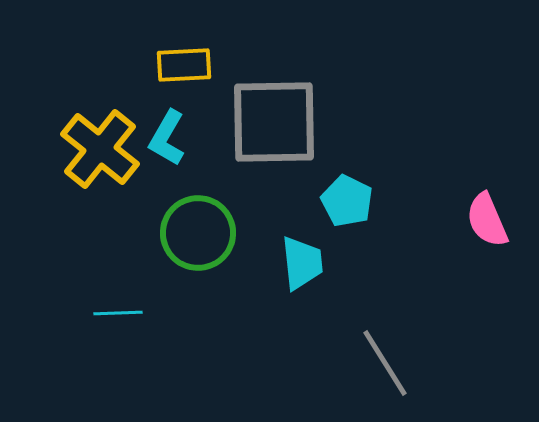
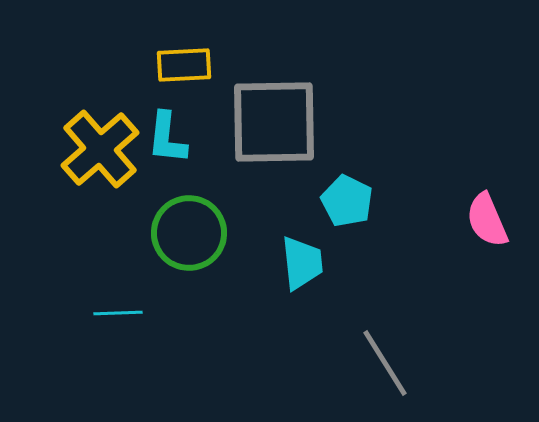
cyan L-shape: rotated 24 degrees counterclockwise
yellow cross: rotated 10 degrees clockwise
green circle: moved 9 px left
